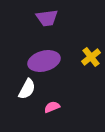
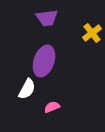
yellow cross: moved 1 px right, 24 px up
purple ellipse: rotated 56 degrees counterclockwise
